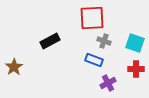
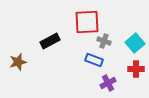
red square: moved 5 px left, 4 px down
cyan square: rotated 30 degrees clockwise
brown star: moved 4 px right, 5 px up; rotated 18 degrees clockwise
